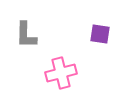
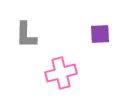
purple square: rotated 10 degrees counterclockwise
